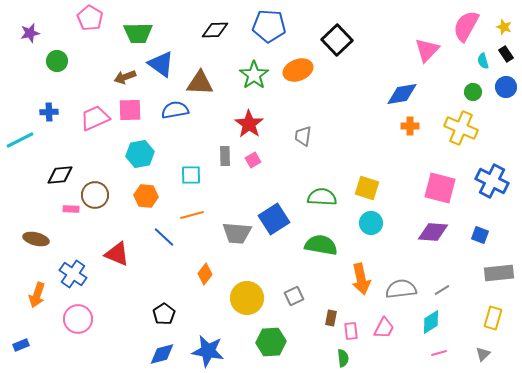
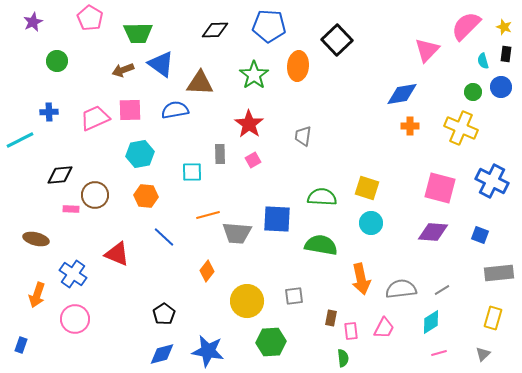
pink semicircle at (466, 26): rotated 16 degrees clockwise
purple star at (30, 33): moved 3 px right, 11 px up; rotated 12 degrees counterclockwise
black rectangle at (506, 54): rotated 42 degrees clockwise
orange ellipse at (298, 70): moved 4 px up; rotated 64 degrees counterclockwise
brown arrow at (125, 77): moved 2 px left, 7 px up
blue circle at (506, 87): moved 5 px left
gray rectangle at (225, 156): moved 5 px left, 2 px up
cyan square at (191, 175): moved 1 px right, 3 px up
orange line at (192, 215): moved 16 px right
blue square at (274, 219): moved 3 px right; rotated 36 degrees clockwise
orange diamond at (205, 274): moved 2 px right, 3 px up
gray square at (294, 296): rotated 18 degrees clockwise
yellow circle at (247, 298): moved 3 px down
pink circle at (78, 319): moved 3 px left
blue rectangle at (21, 345): rotated 49 degrees counterclockwise
